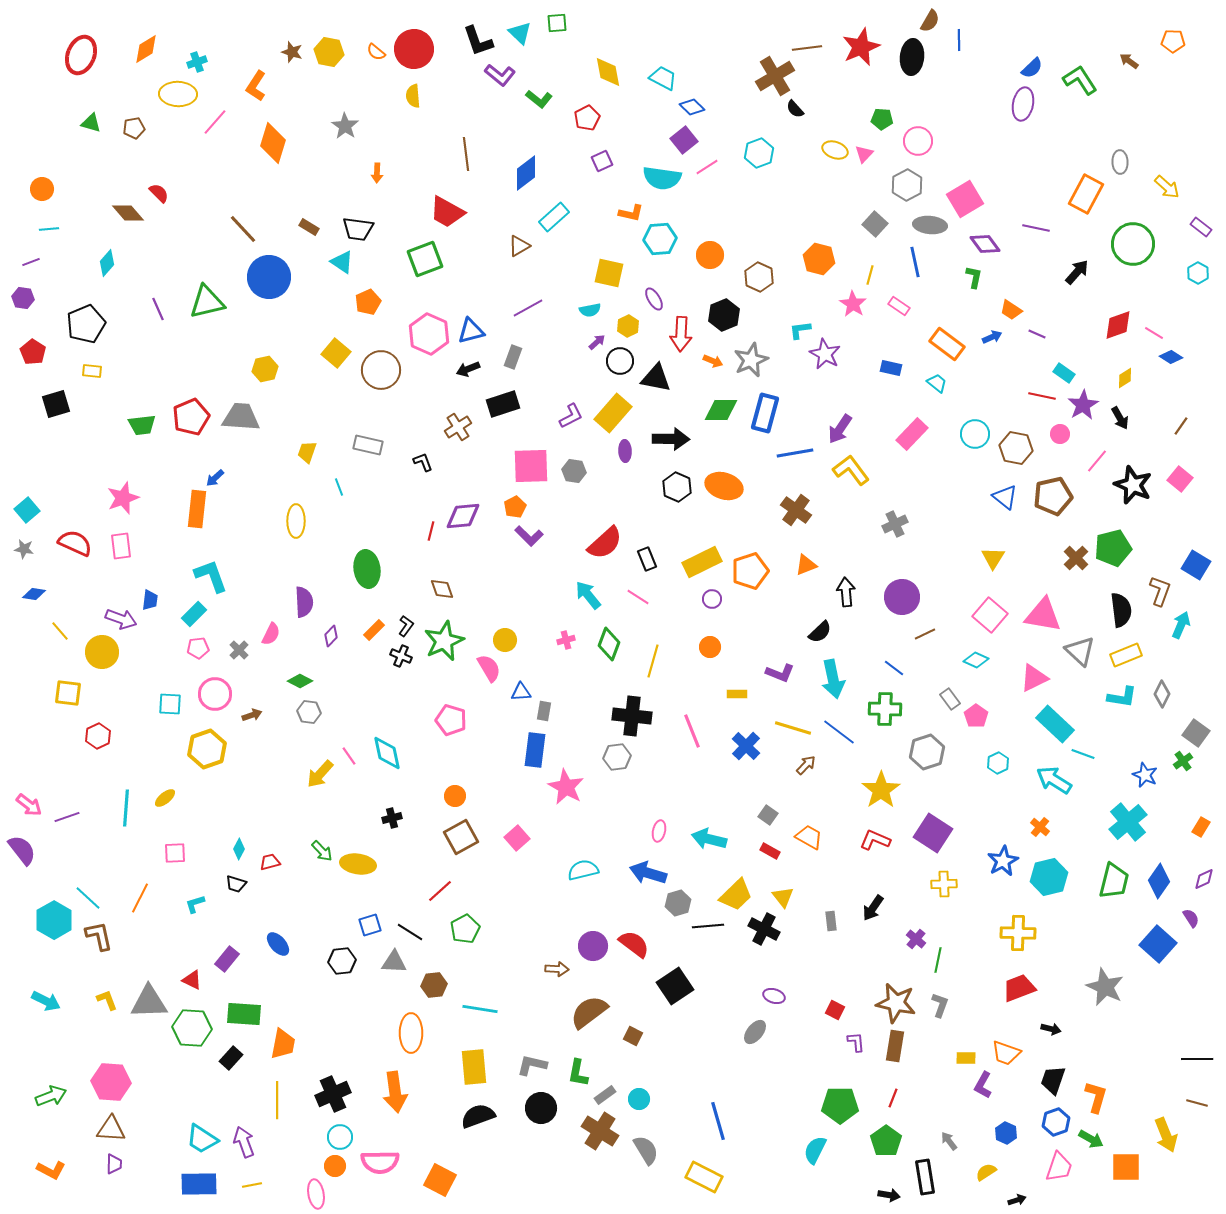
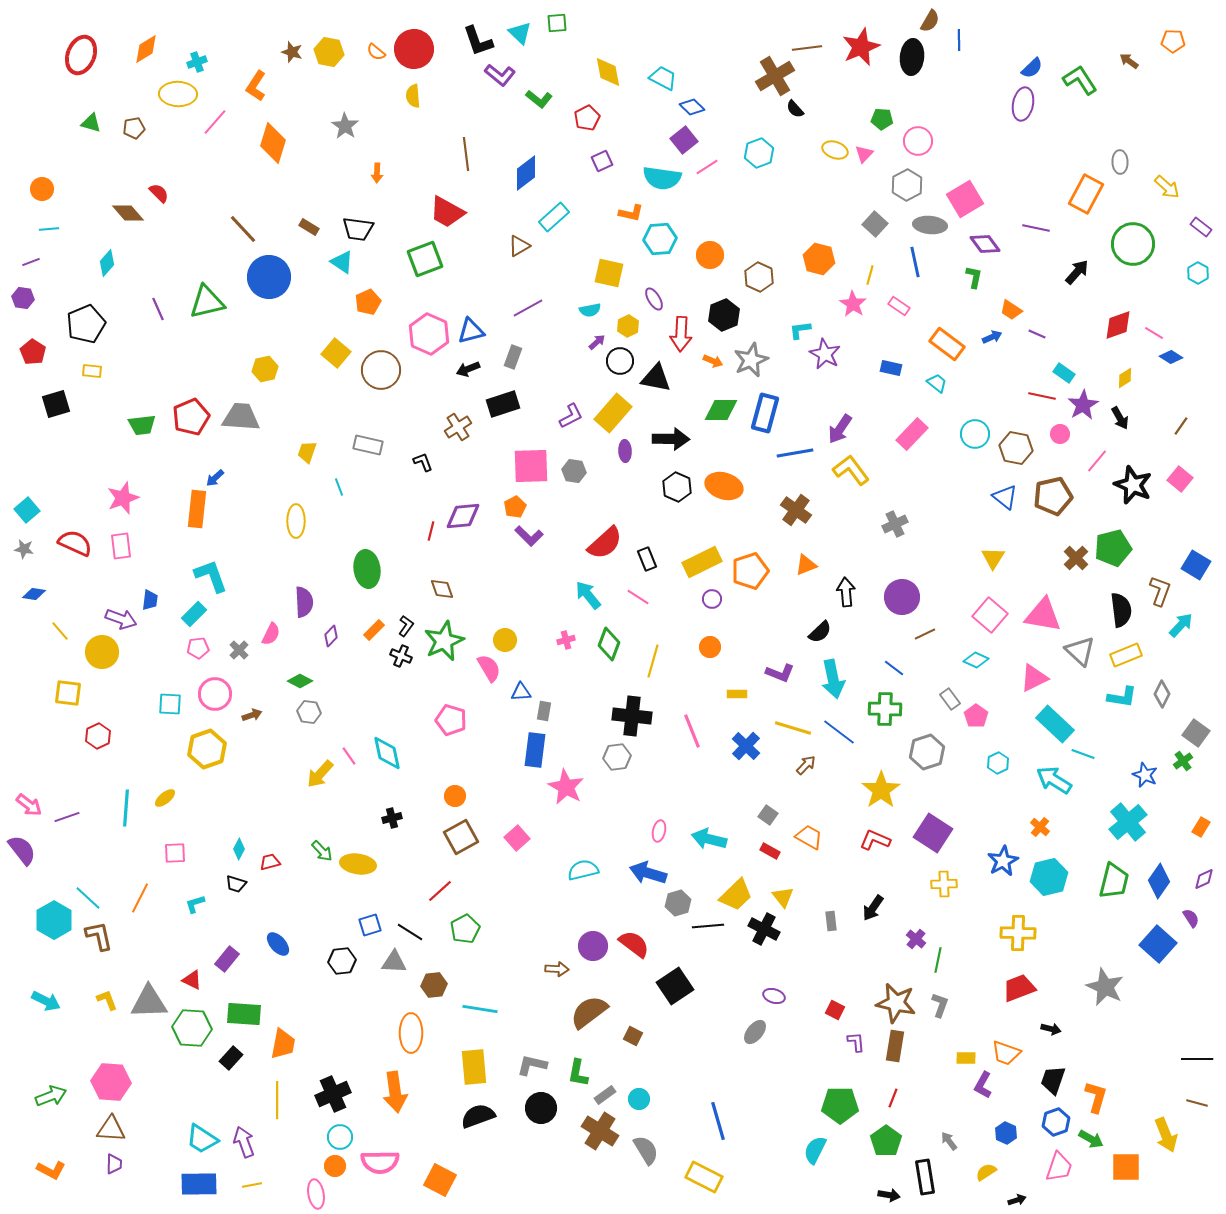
cyan arrow at (1181, 625): rotated 20 degrees clockwise
